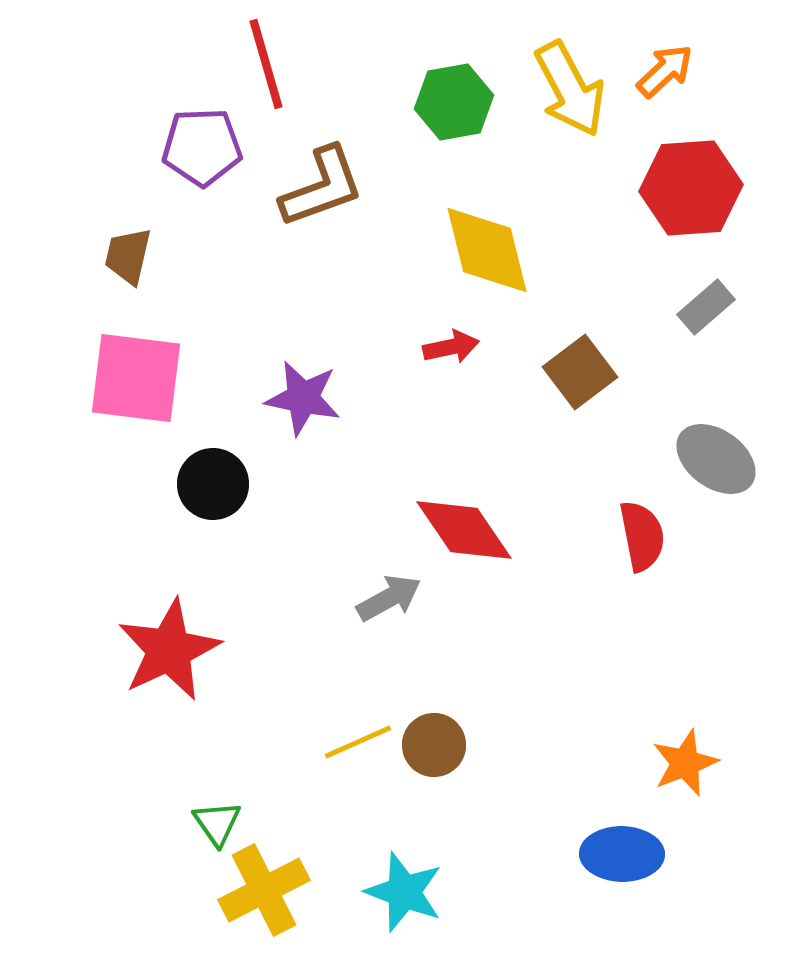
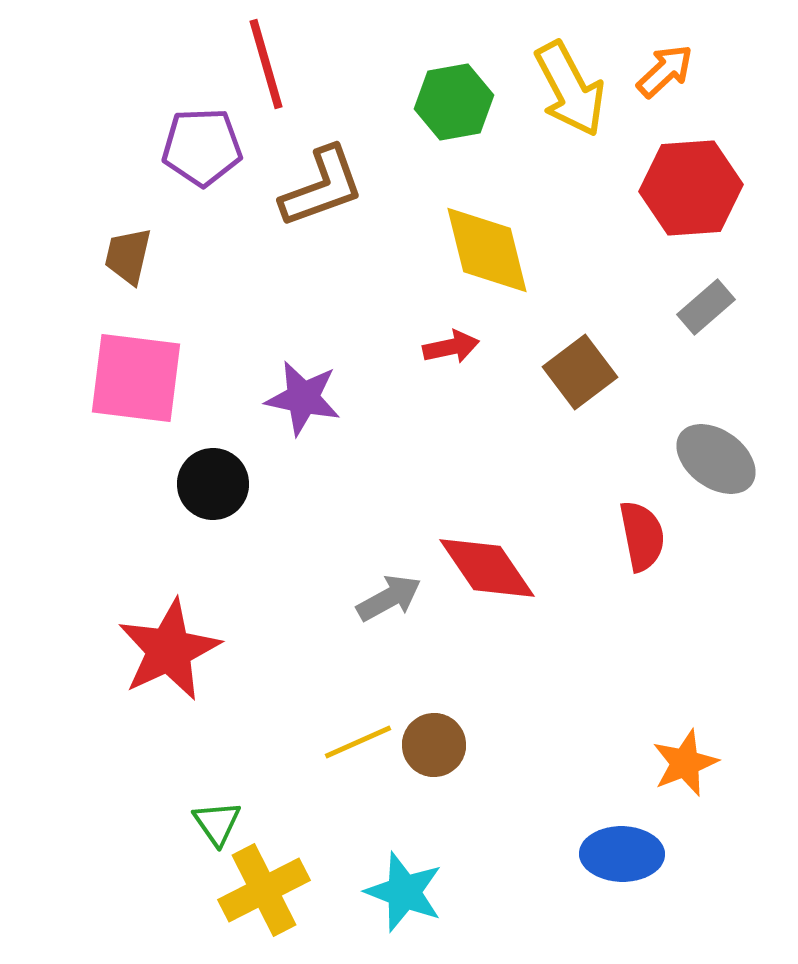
red diamond: moved 23 px right, 38 px down
